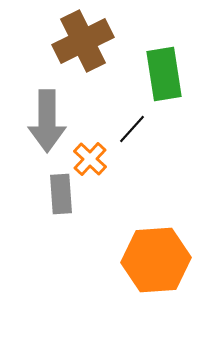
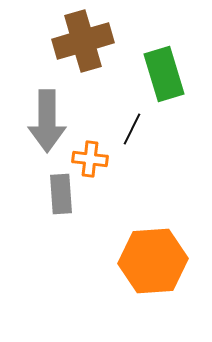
brown cross: rotated 10 degrees clockwise
green rectangle: rotated 8 degrees counterclockwise
black line: rotated 16 degrees counterclockwise
orange cross: rotated 36 degrees counterclockwise
orange hexagon: moved 3 px left, 1 px down
